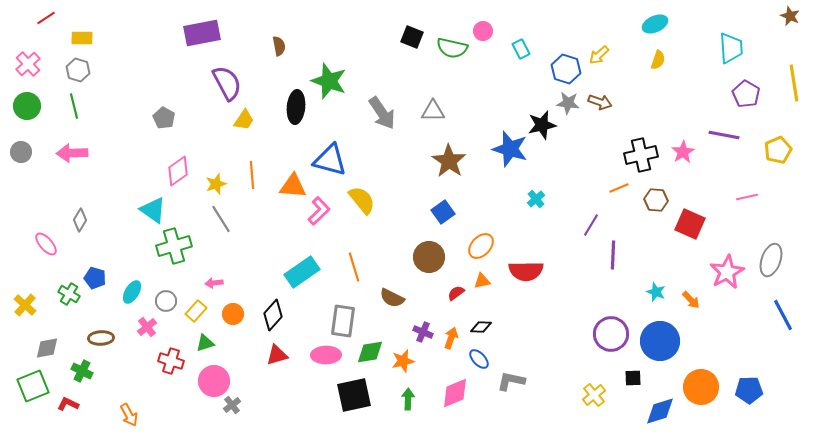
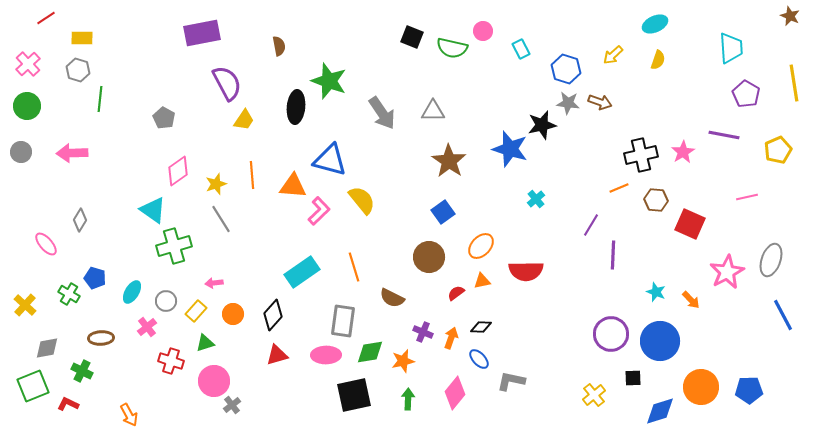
yellow arrow at (599, 55): moved 14 px right
green line at (74, 106): moved 26 px right, 7 px up; rotated 20 degrees clockwise
pink diamond at (455, 393): rotated 28 degrees counterclockwise
